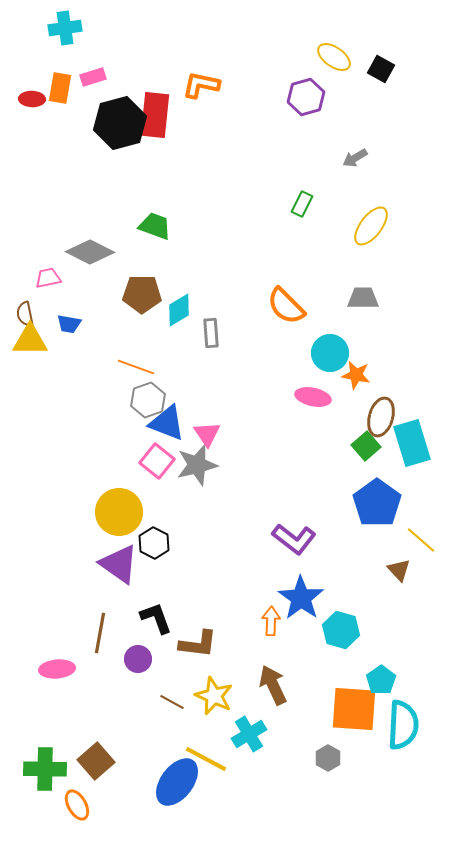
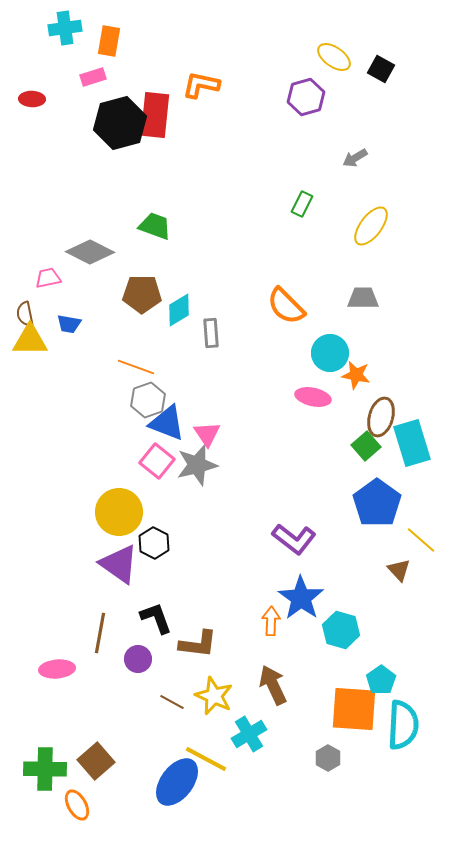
orange rectangle at (60, 88): moved 49 px right, 47 px up
